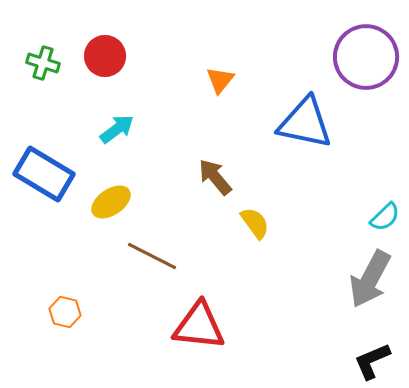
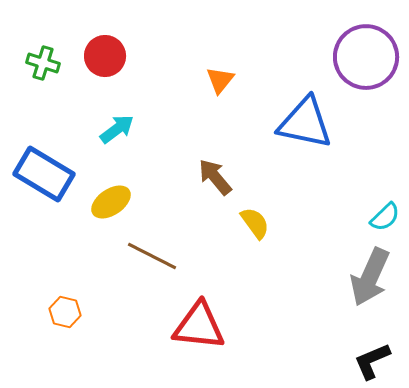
gray arrow: moved 2 px up; rotated 4 degrees counterclockwise
